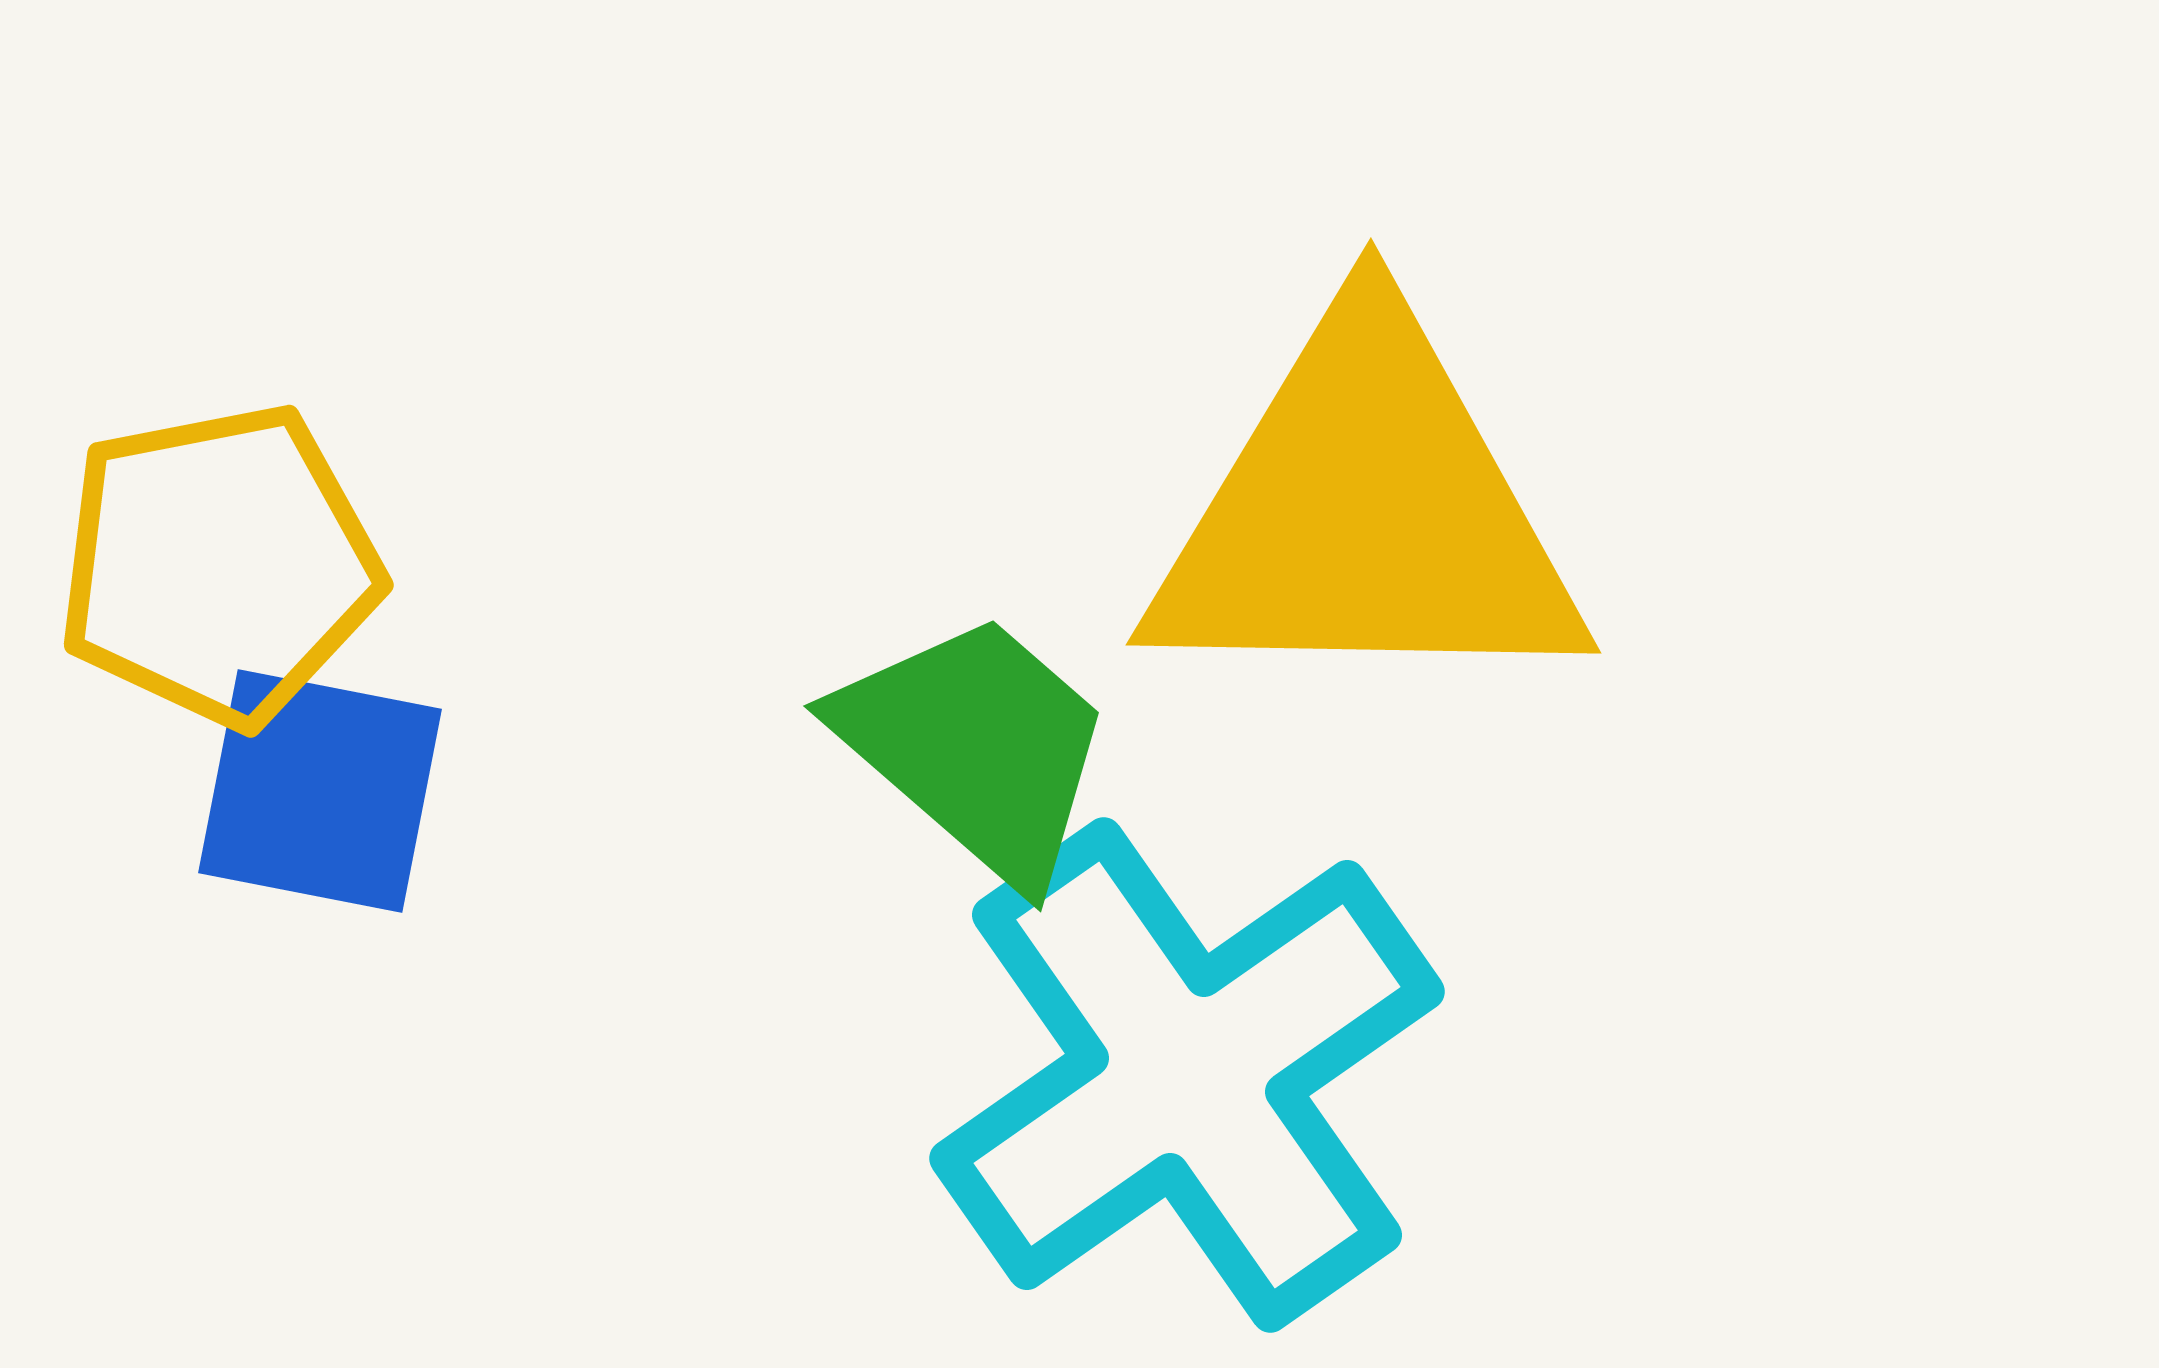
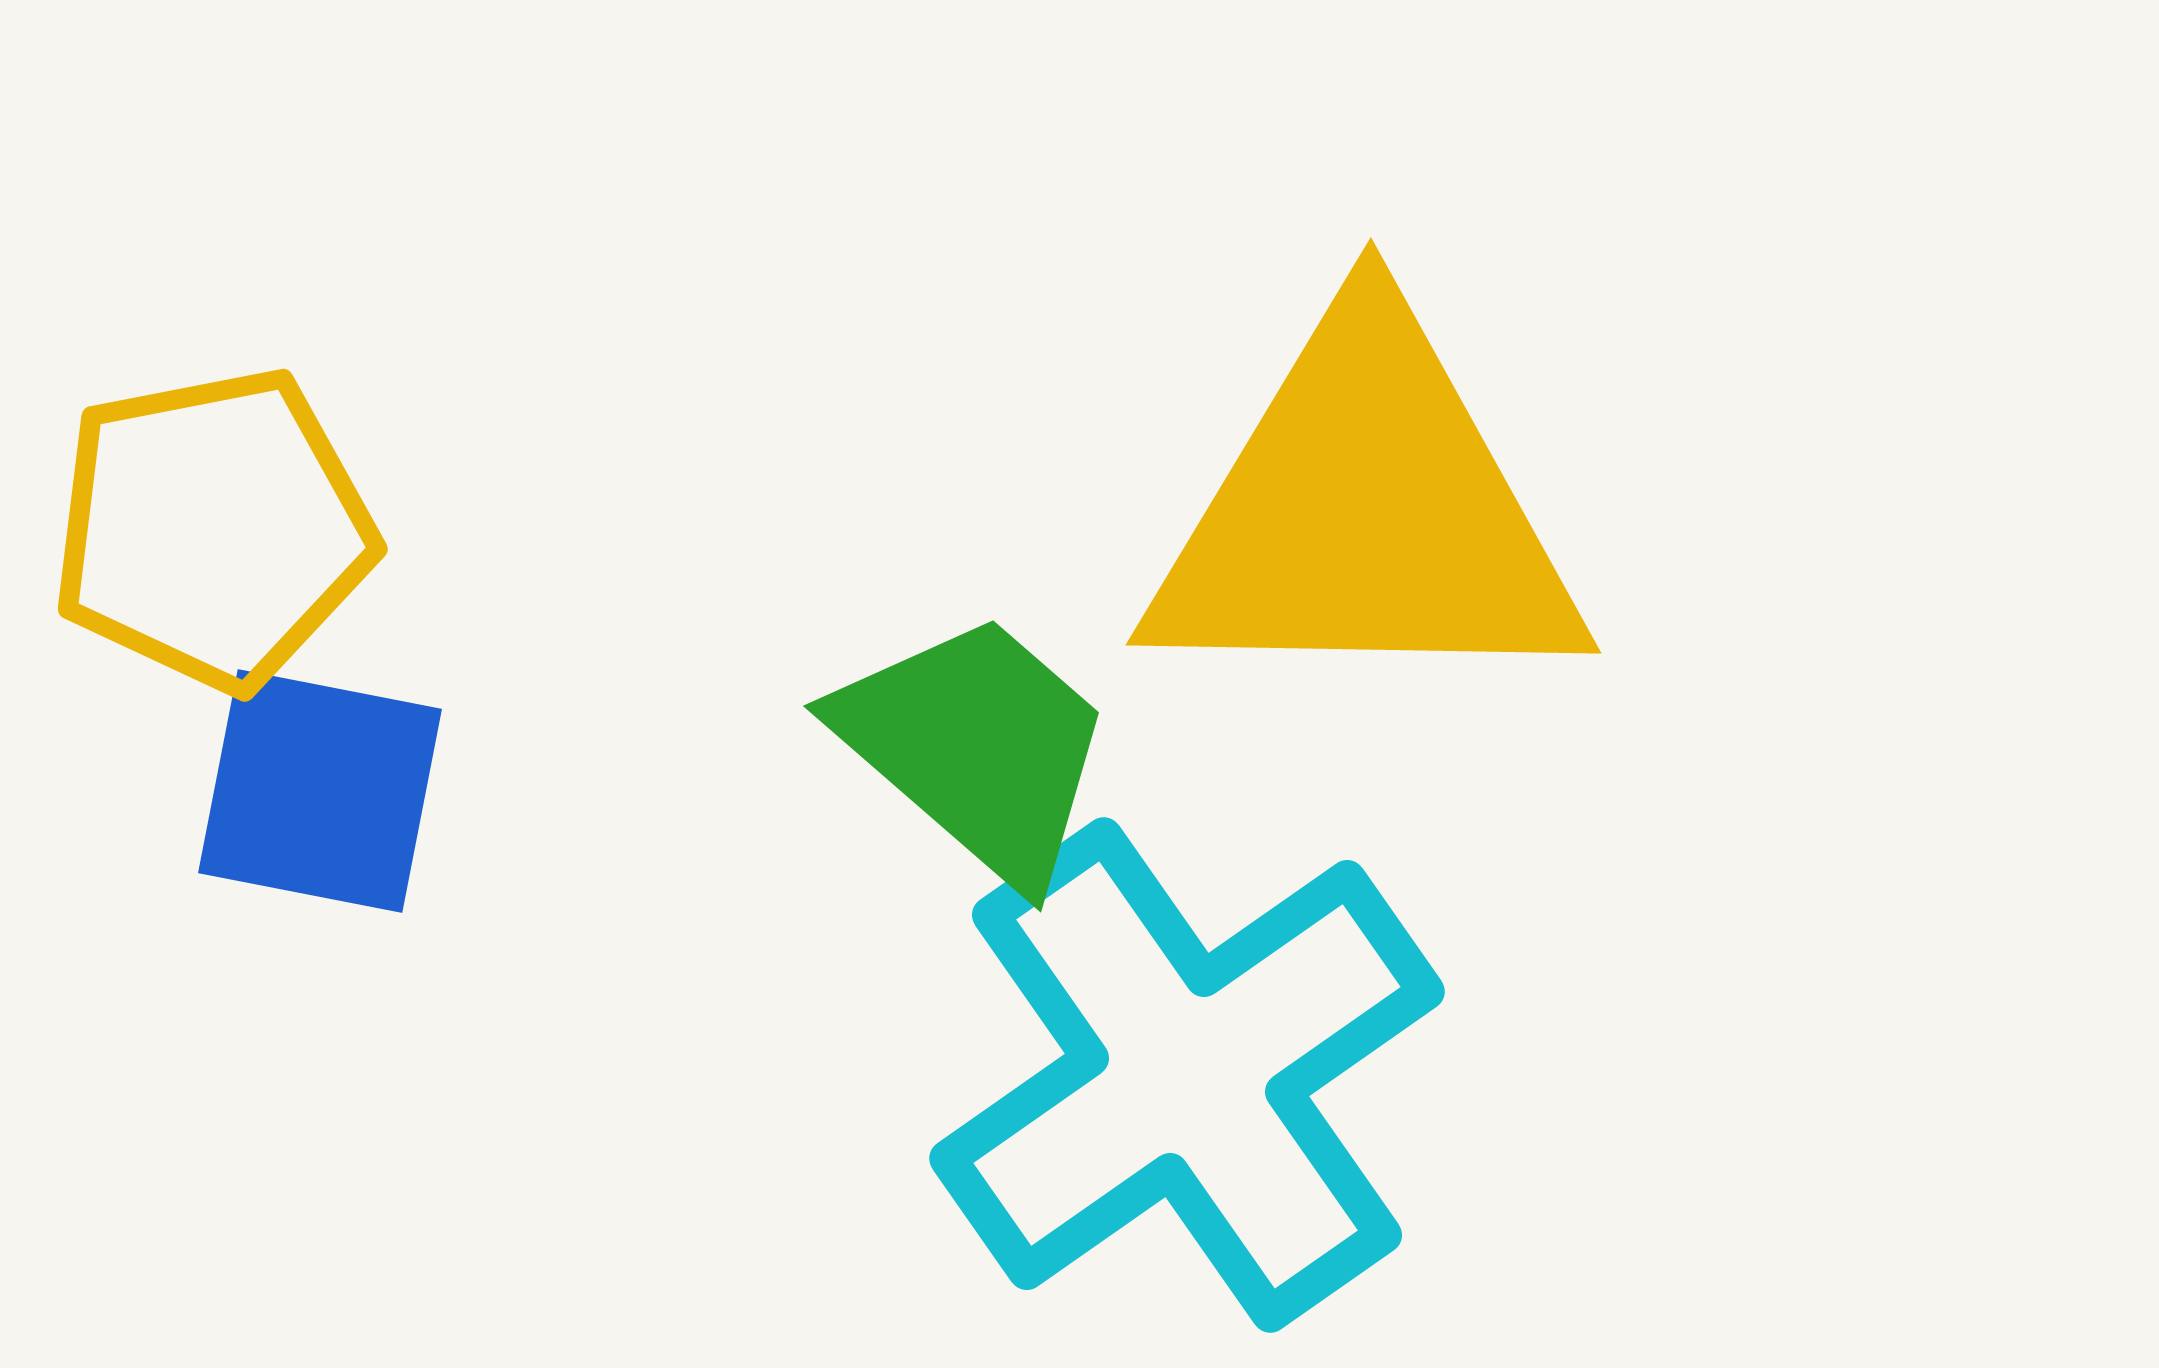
yellow pentagon: moved 6 px left, 36 px up
